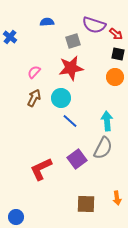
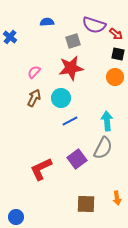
blue line: rotated 70 degrees counterclockwise
